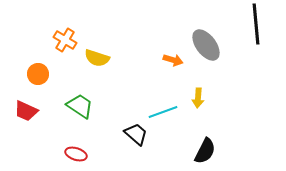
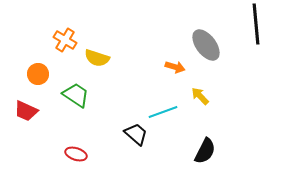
orange arrow: moved 2 px right, 7 px down
yellow arrow: moved 2 px right, 2 px up; rotated 132 degrees clockwise
green trapezoid: moved 4 px left, 11 px up
